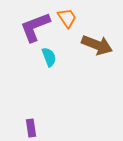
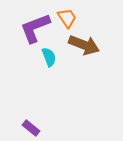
purple L-shape: moved 1 px down
brown arrow: moved 13 px left
purple rectangle: rotated 42 degrees counterclockwise
